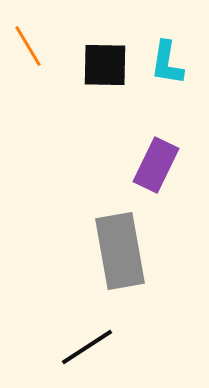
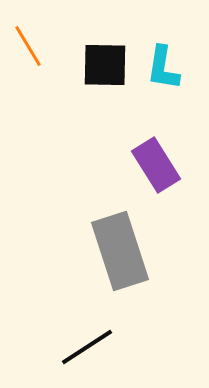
cyan L-shape: moved 4 px left, 5 px down
purple rectangle: rotated 58 degrees counterclockwise
gray rectangle: rotated 8 degrees counterclockwise
